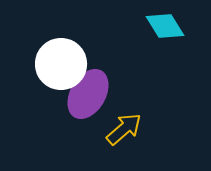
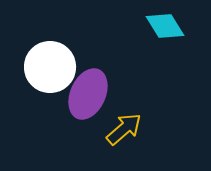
white circle: moved 11 px left, 3 px down
purple ellipse: rotated 6 degrees counterclockwise
